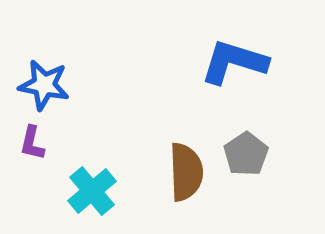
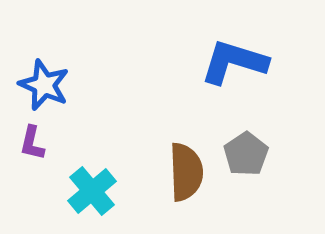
blue star: rotated 12 degrees clockwise
